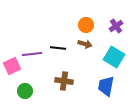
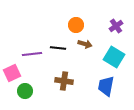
orange circle: moved 10 px left
pink square: moved 7 px down
